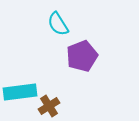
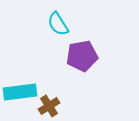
purple pentagon: rotated 12 degrees clockwise
